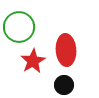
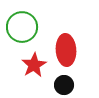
green circle: moved 3 px right
red star: moved 1 px right, 4 px down
